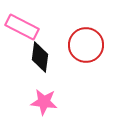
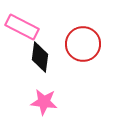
red circle: moved 3 px left, 1 px up
